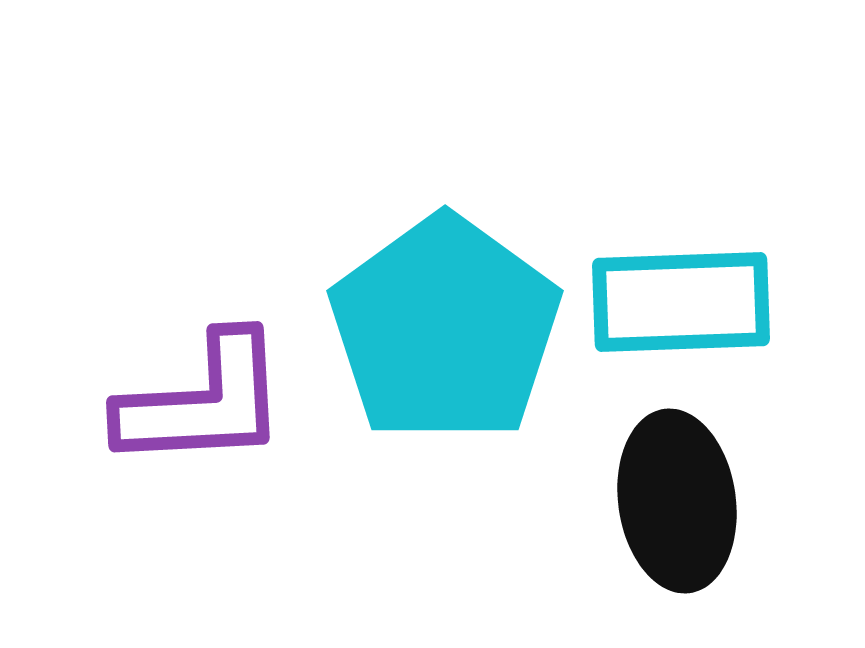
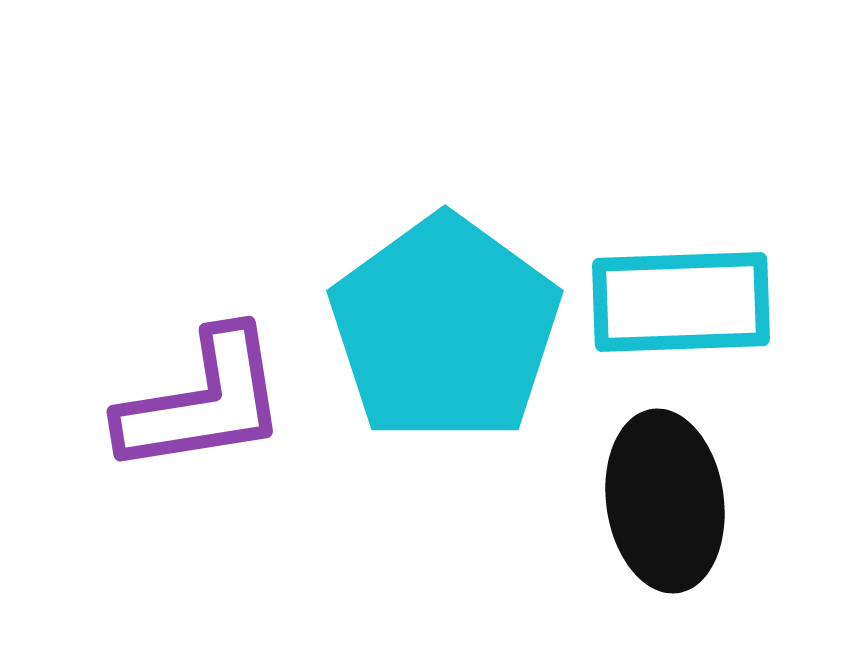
purple L-shape: rotated 6 degrees counterclockwise
black ellipse: moved 12 px left
